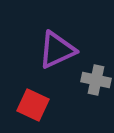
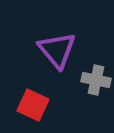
purple triangle: rotated 45 degrees counterclockwise
